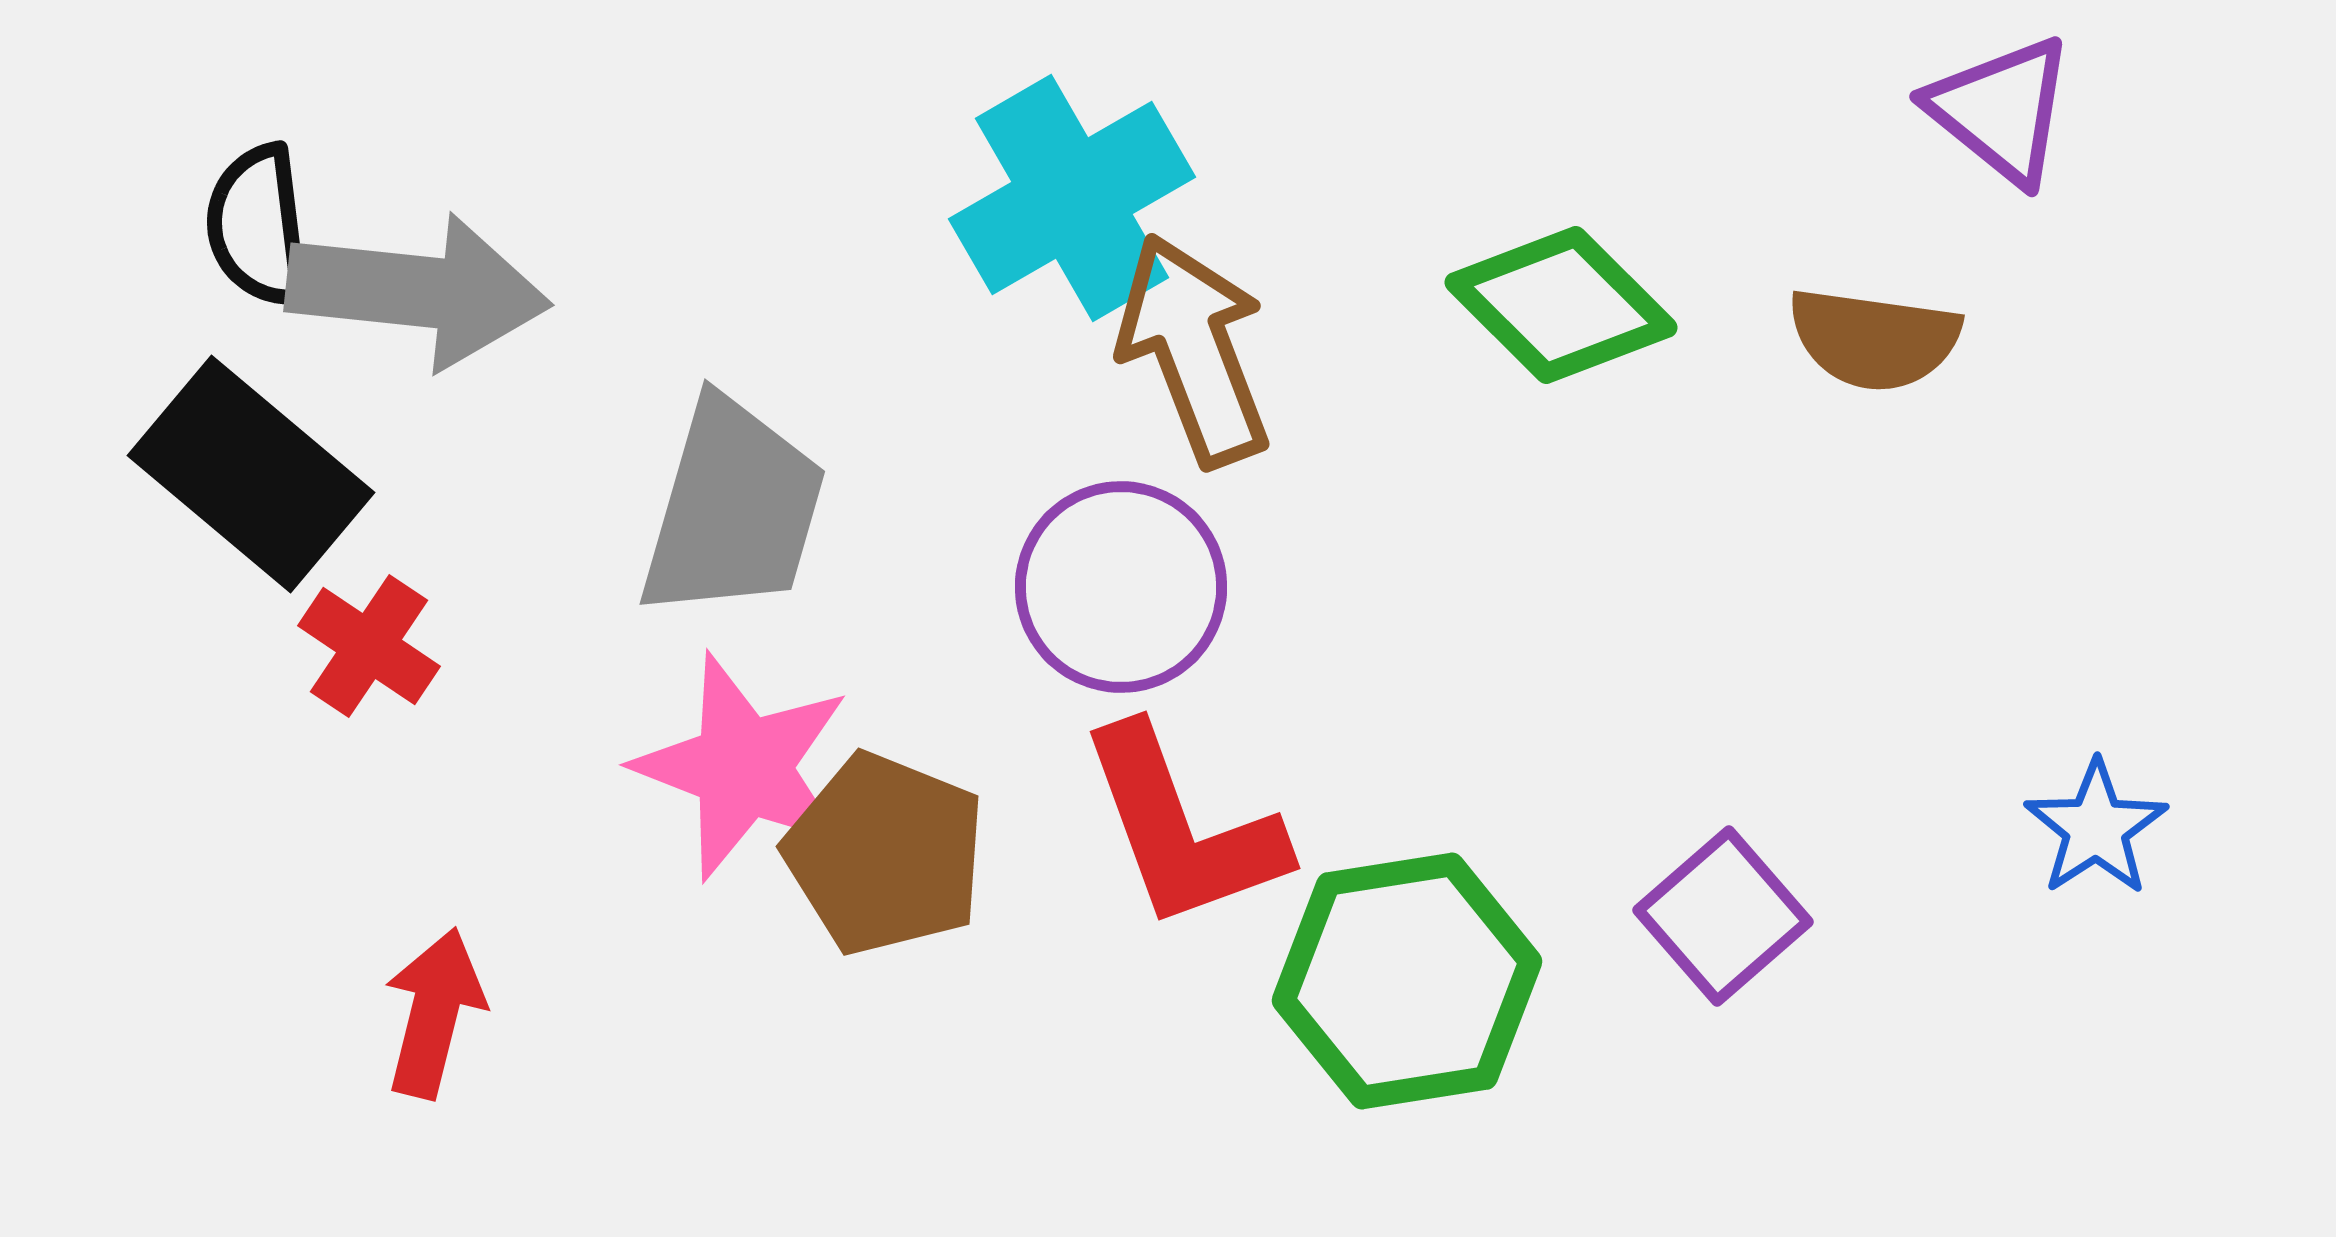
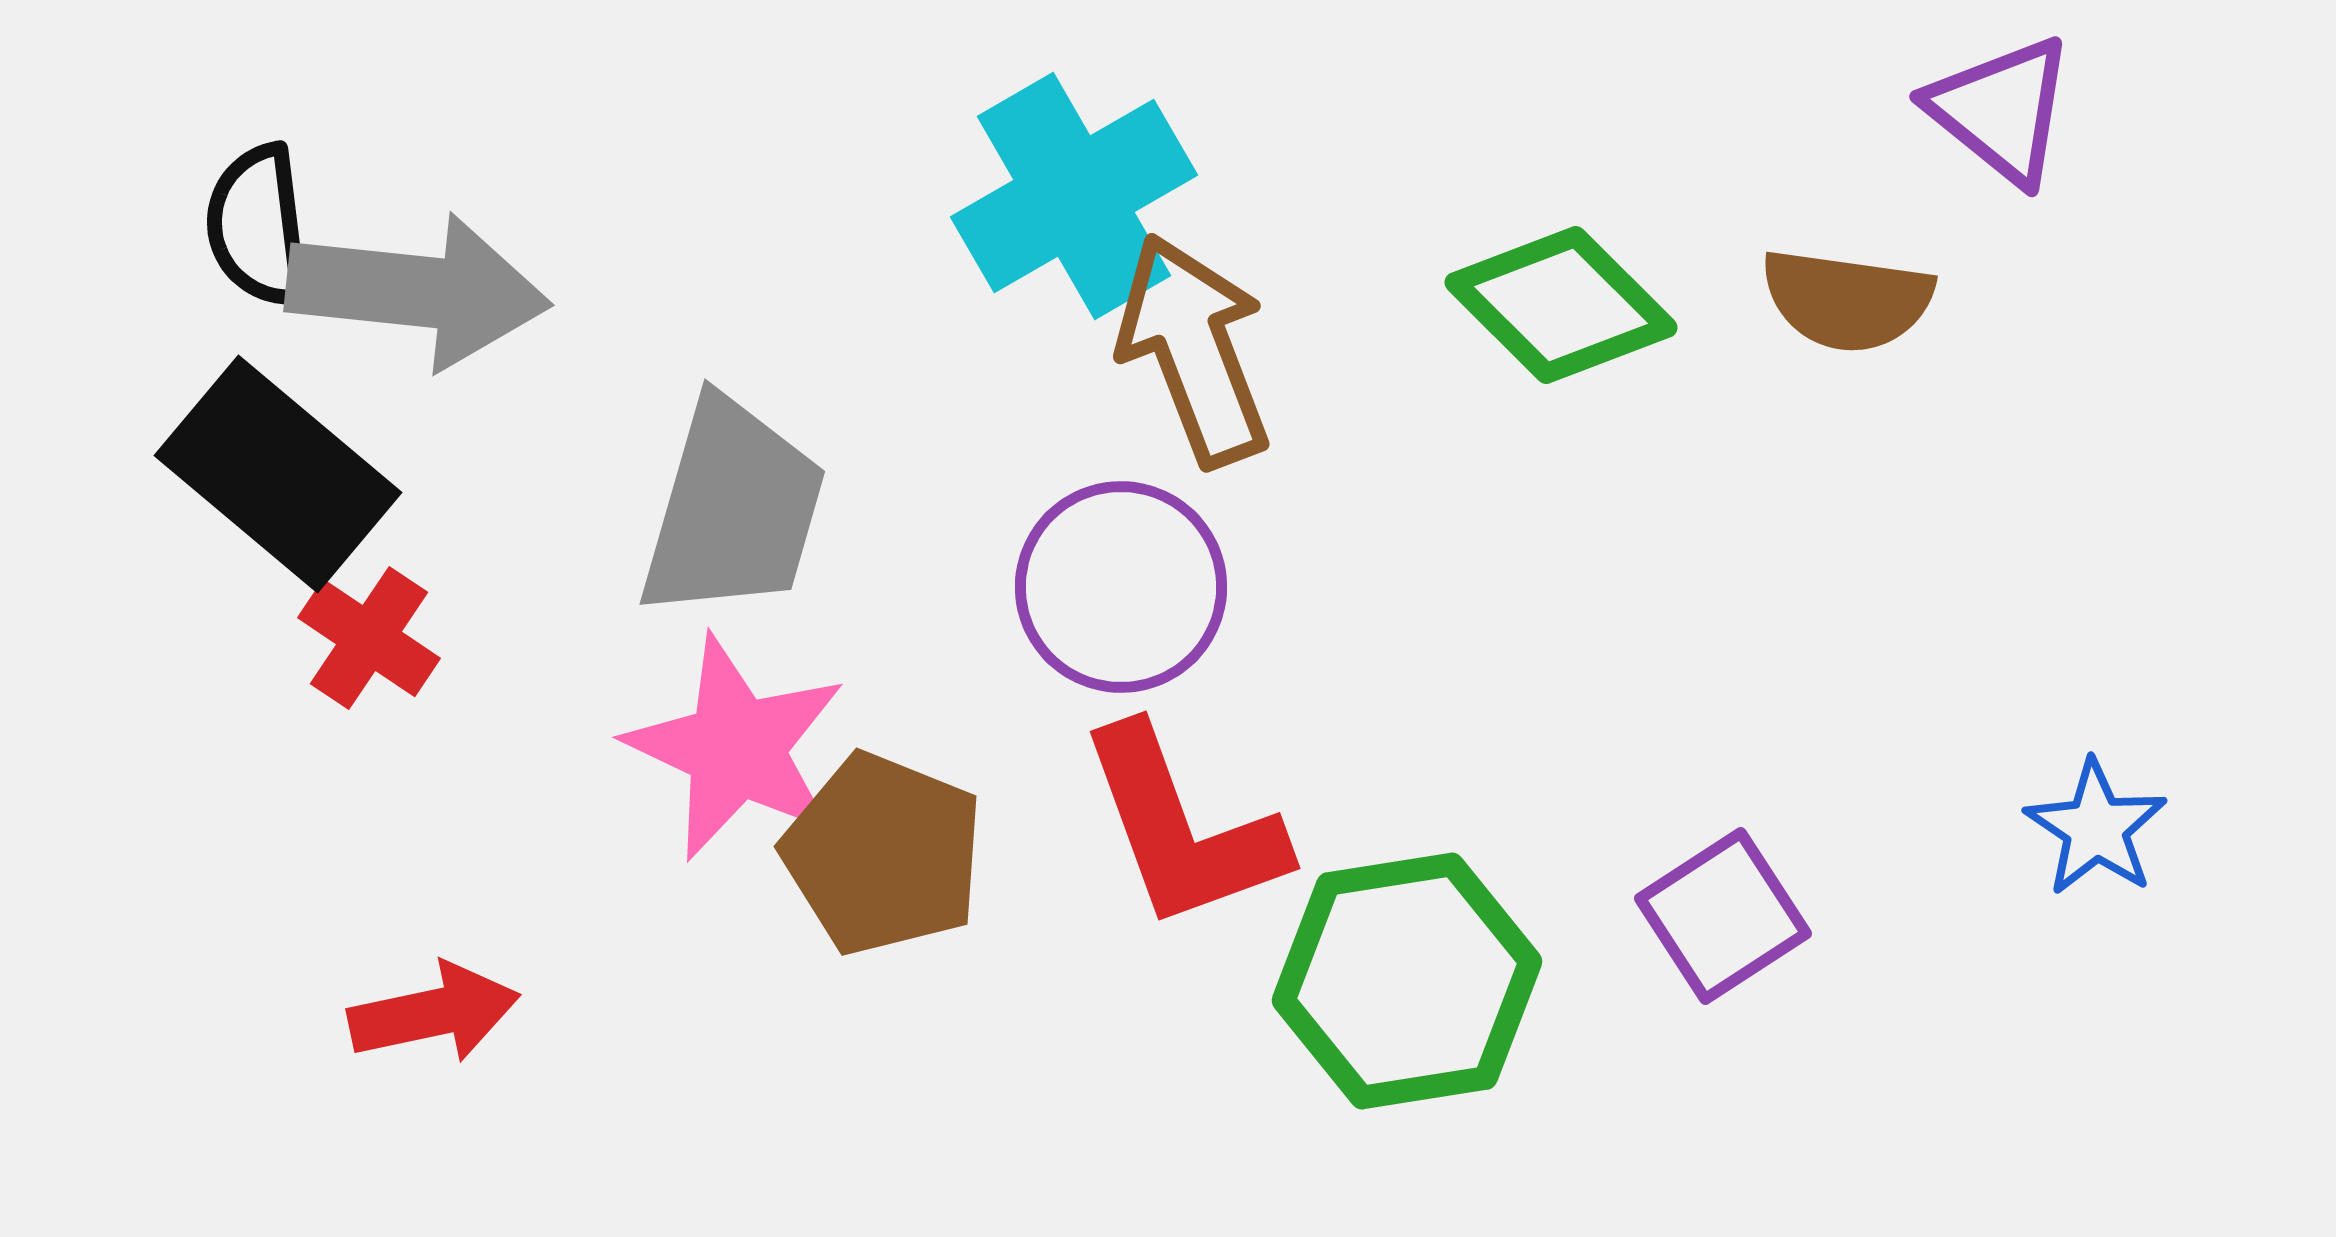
cyan cross: moved 2 px right, 2 px up
brown semicircle: moved 27 px left, 39 px up
black rectangle: moved 27 px right
red cross: moved 8 px up
pink star: moved 7 px left, 19 px up; rotated 4 degrees clockwise
blue star: rotated 5 degrees counterclockwise
brown pentagon: moved 2 px left
purple square: rotated 8 degrees clockwise
red arrow: rotated 64 degrees clockwise
